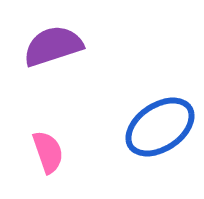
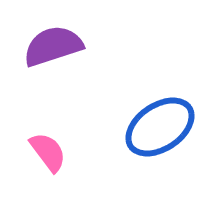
pink semicircle: rotated 18 degrees counterclockwise
